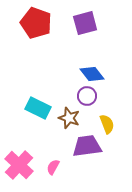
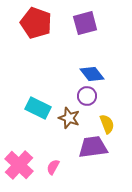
purple trapezoid: moved 6 px right, 1 px down
